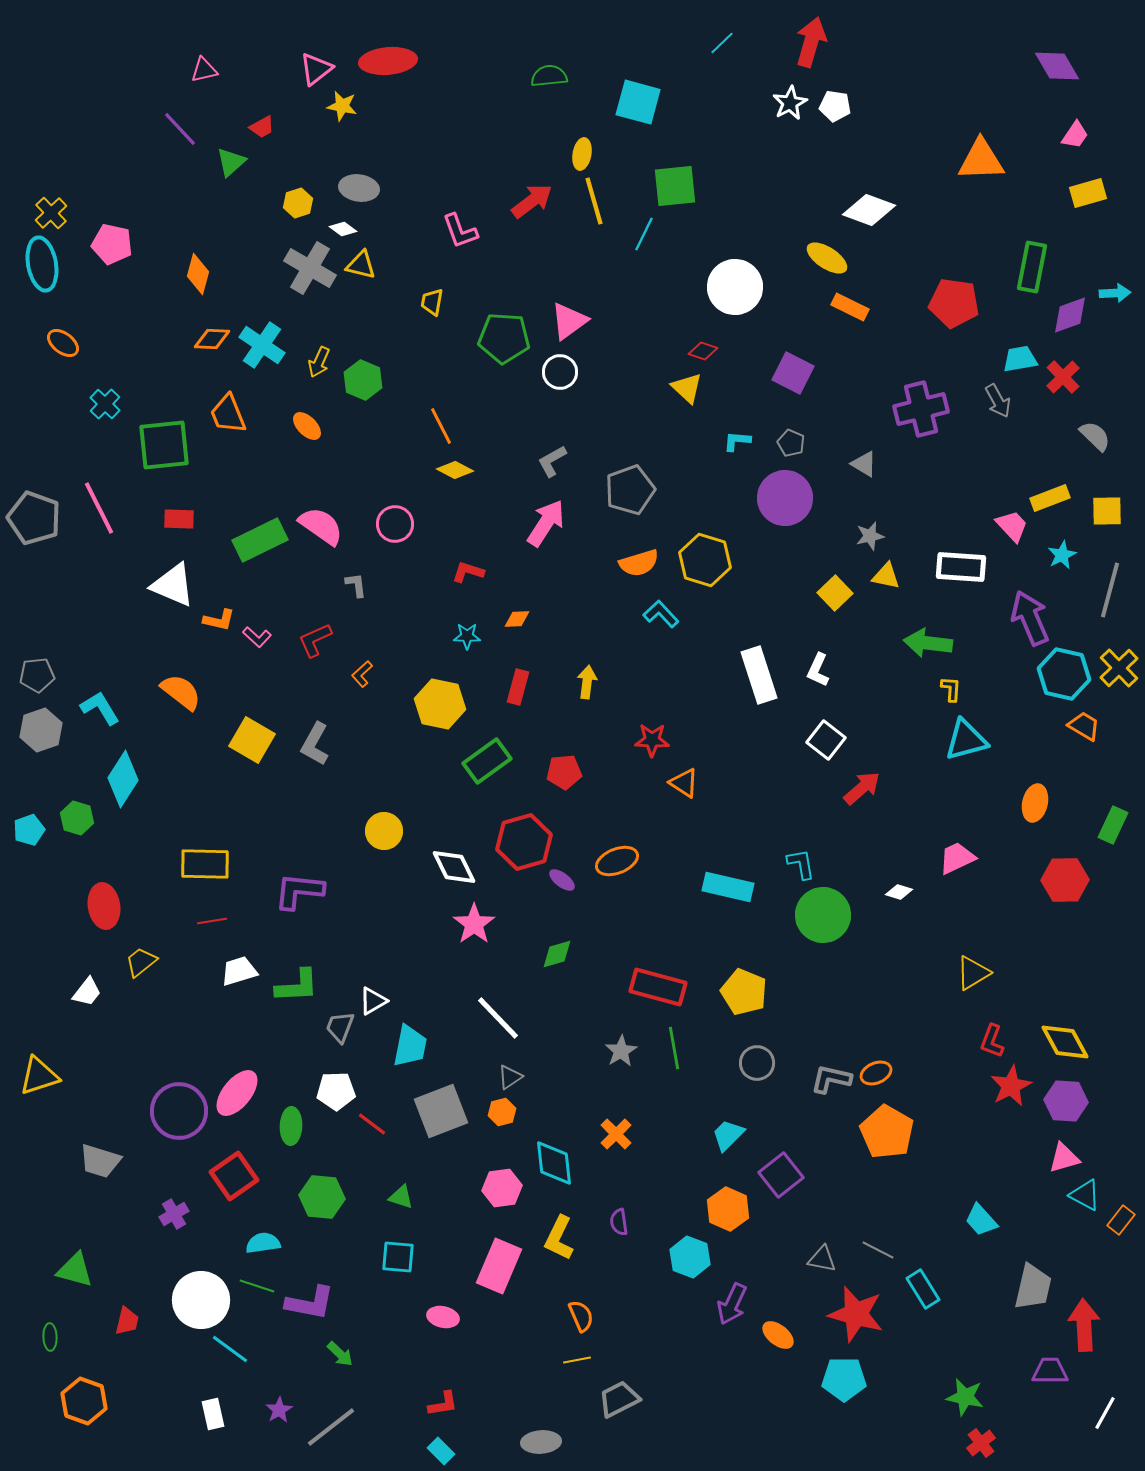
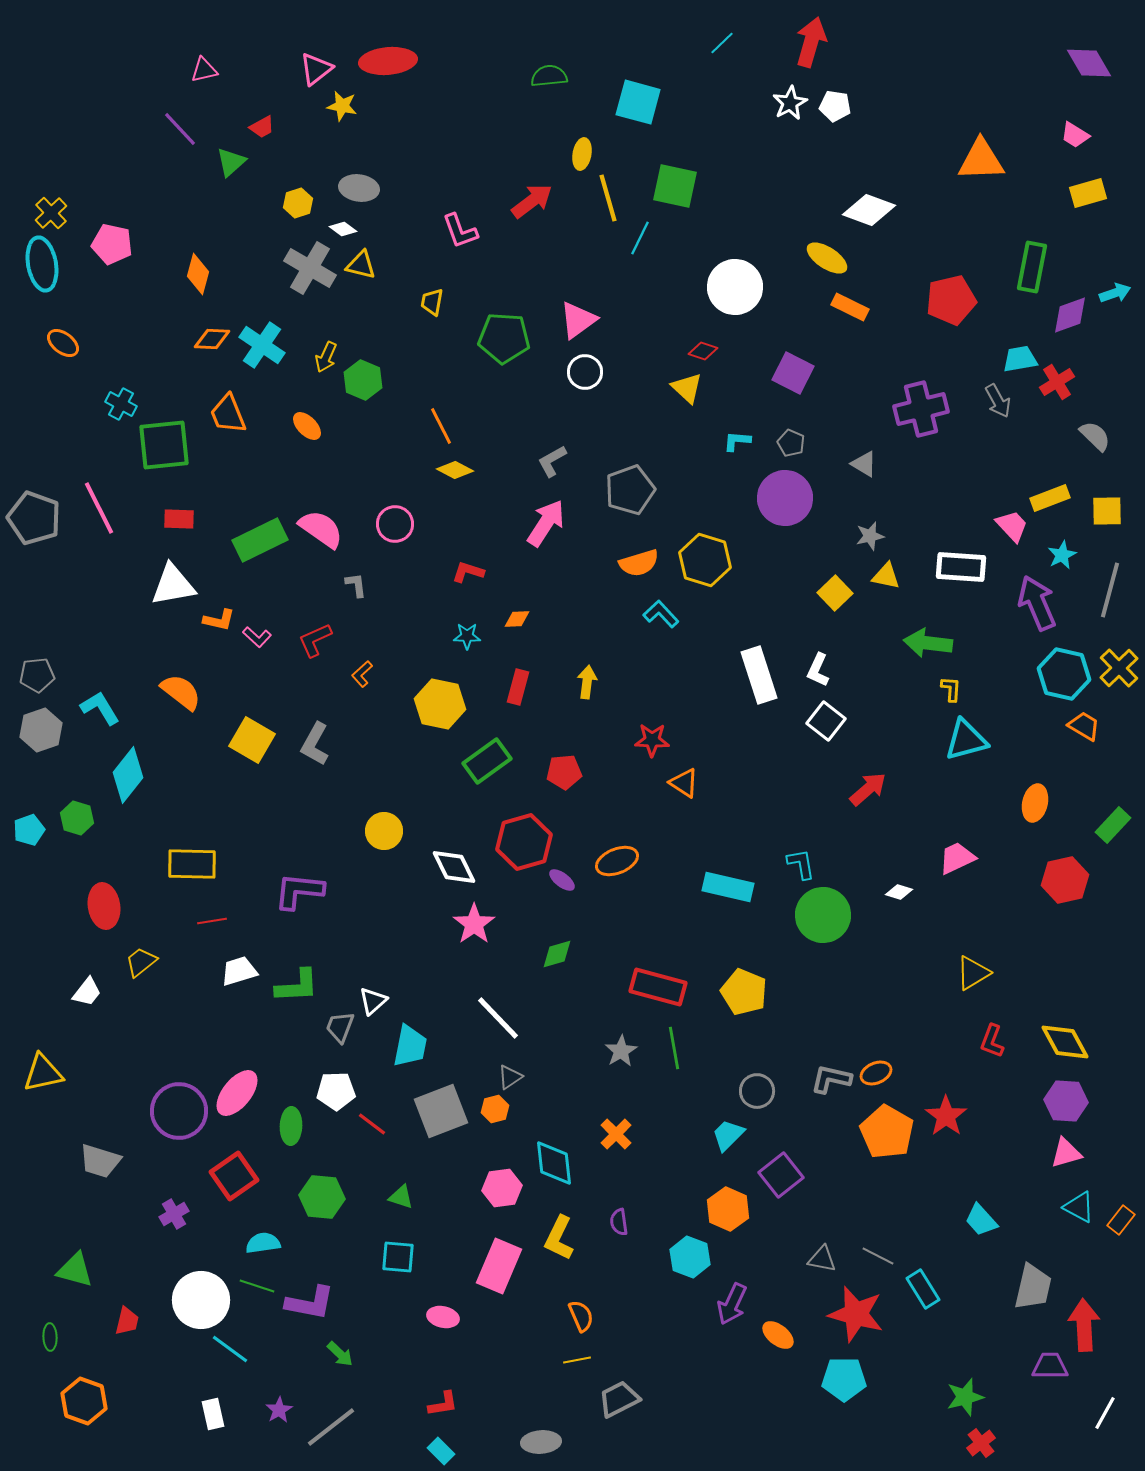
purple diamond at (1057, 66): moved 32 px right, 3 px up
pink trapezoid at (1075, 135): rotated 88 degrees clockwise
green square at (675, 186): rotated 18 degrees clockwise
yellow line at (594, 201): moved 14 px right, 3 px up
cyan line at (644, 234): moved 4 px left, 4 px down
cyan arrow at (1115, 293): rotated 16 degrees counterclockwise
red pentagon at (954, 303): moved 3 px left, 3 px up; rotated 21 degrees counterclockwise
pink triangle at (569, 321): moved 9 px right, 1 px up
yellow arrow at (319, 362): moved 7 px right, 5 px up
white circle at (560, 372): moved 25 px right
red cross at (1063, 377): moved 6 px left, 5 px down; rotated 12 degrees clockwise
cyan cross at (105, 404): moved 16 px right; rotated 16 degrees counterclockwise
pink semicircle at (321, 526): moved 3 px down
white triangle at (173, 585): rotated 33 degrees counterclockwise
purple arrow at (1030, 618): moved 7 px right, 15 px up
white square at (826, 740): moved 19 px up
cyan diamond at (123, 779): moved 5 px right, 4 px up; rotated 6 degrees clockwise
red arrow at (862, 788): moved 6 px right, 1 px down
green rectangle at (1113, 825): rotated 18 degrees clockwise
yellow rectangle at (205, 864): moved 13 px left
red hexagon at (1065, 880): rotated 12 degrees counterclockwise
white triangle at (373, 1001): rotated 12 degrees counterclockwise
gray circle at (757, 1063): moved 28 px down
yellow triangle at (39, 1076): moved 4 px right, 3 px up; rotated 6 degrees clockwise
red star at (1011, 1086): moved 65 px left, 30 px down; rotated 9 degrees counterclockwise
orange hexagon at (502, 1112): moved 7 px left, 3 px up
pink triangle at (1064, 1158): moved 2 px right, 5 px up
cyan triangle at (1085, 1195): moved 6 px left, 12 px down
gray line at (878, 1250): moved 6 px down
purple trapezoid at (1050, 1371): moved 5 px up
green star at (965, 1397): rotated 27 degrees counterclockwise
